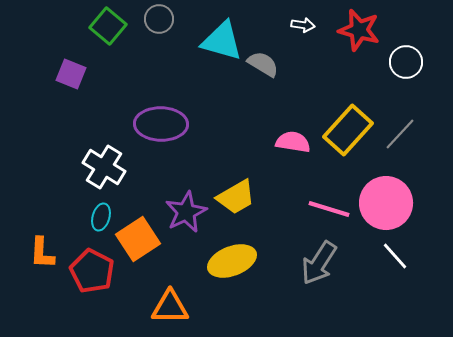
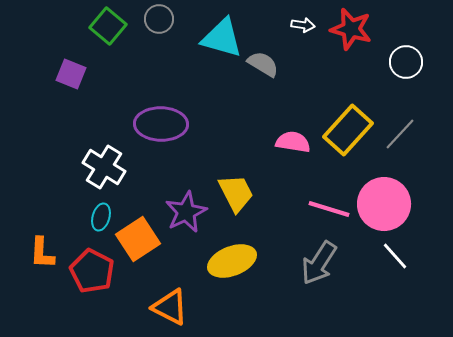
red star: moved 8 px left, 1 px up
cyan triangle: moved 3 px up
yellow trapezoid: moved 4 px up; rotated 87 degrees counterclockwise
pink circle: moved 2 px left, 1 px down
orange triangle: rotated 27 degrees clockwise
